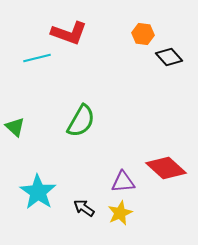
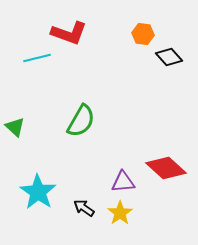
yellow star: rotated 10 degrees counterclockwise
